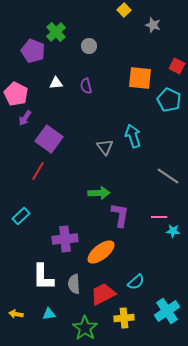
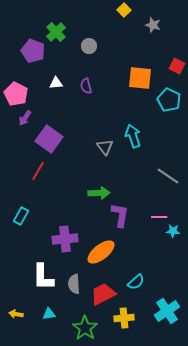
cyan rectangle: rotated 18 degrees counterclockwise
